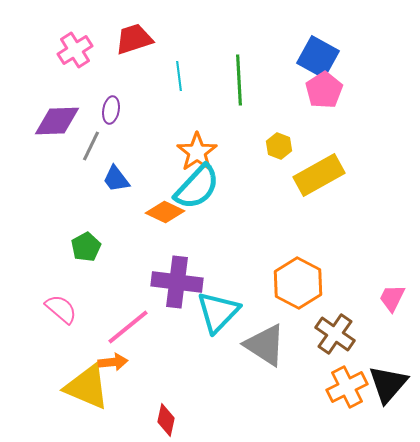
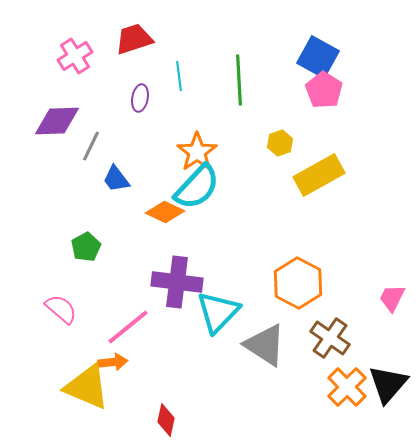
pink cross: moved 6 px down
pink pentagon: rotated 6 degrees counterclockwise
purple ellipse: moved 29 px right, 12 px up
yellow hexagon: moved 1 px right, 3 px up; rotated 20 degrees clockwise
brown cross: moved 5 px left, 4 px down
orange cross: rotated 18 degrees counterclockwise
